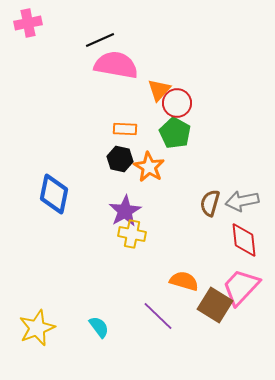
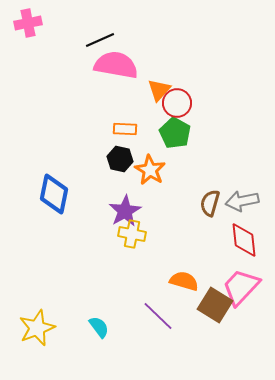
orange star: moved 1 px right, 3 px down
